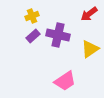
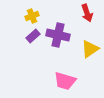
red arrow: moved 2 px left, 1 px up; rotated 72 degrees counterclockwise
pink trapezoid: rotated 50 degrees clockwise
